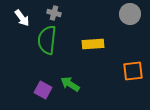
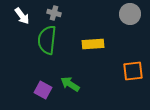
white arrow: moved 2 px up
